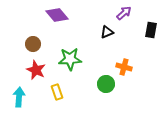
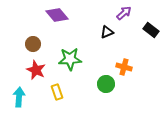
black rectangle: rotated 63 degrees counterclockwise
